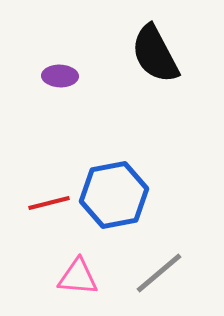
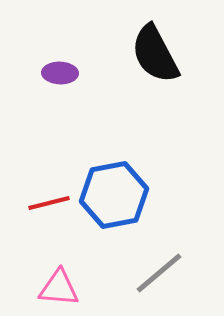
purple ellipse: moved 3 px up
pink triangle: moved 19 px left, 11 px down
